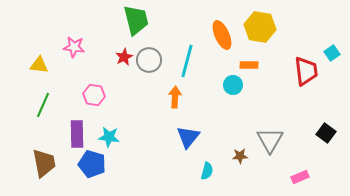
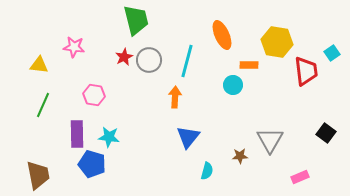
yellow hexagon: moved 17 px right, 15 px down
brown trapezoid: moved 6 px left, 12 px down
